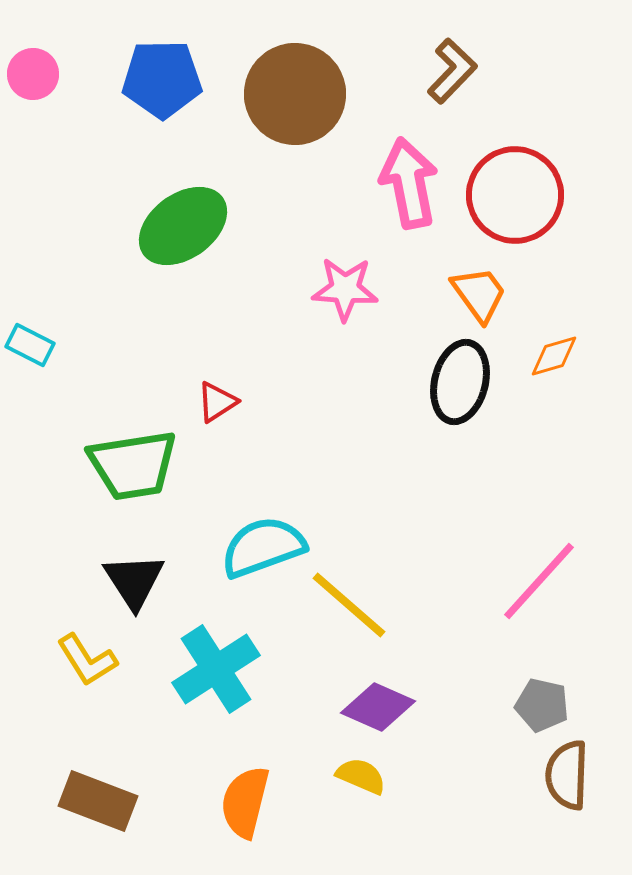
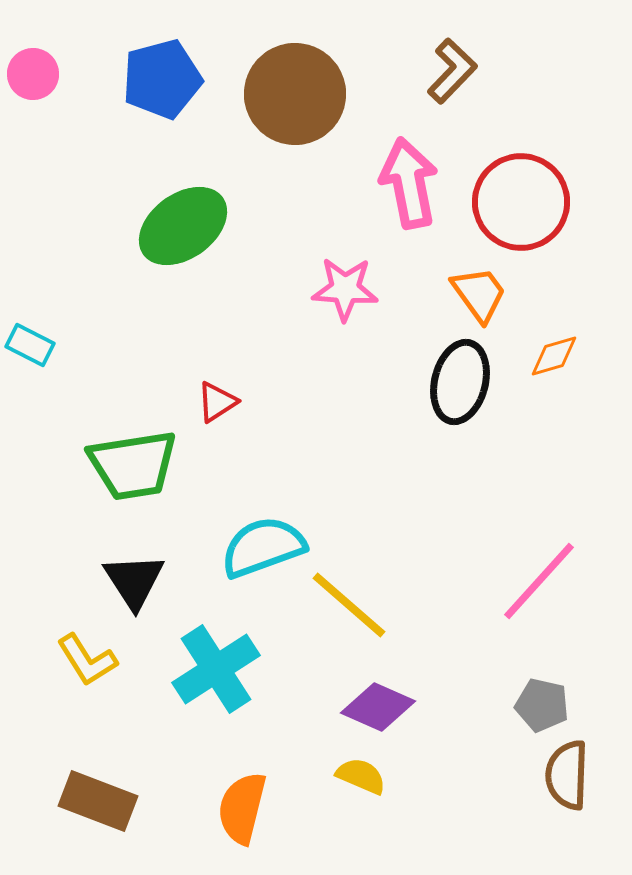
blue pentagon: rotated 14 degrees counterclockwise
red circle: moved 6 px right, 7 px down
orange semicircle: moved 3 px left, 6 px down
